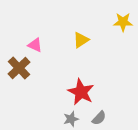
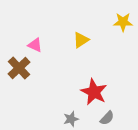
red star: moved 13 px right
gray semicircle: moved 8 px right
